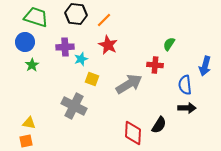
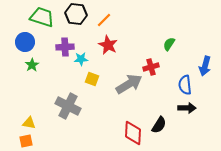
green trapezoid: moved 6 px right
cyan star: rotated 16 degrees clockwise
red cross: moved 4 px left, 2 px down; rotated 21 degrees counterclockwise
gray cross: moved 6 px left
